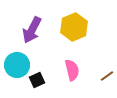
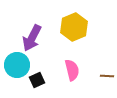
purple arrow: moved 8 px down
brown line: rotated 40 degrees clockwise
